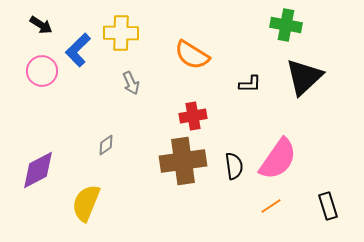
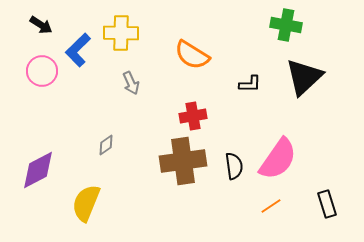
black rectangle: moved 1 px left, 2 px up
